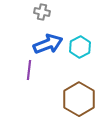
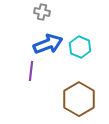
cyan hexagon: rotated 10 degrees counterclockwise
purple line: moved 2 px right, 1 px down
